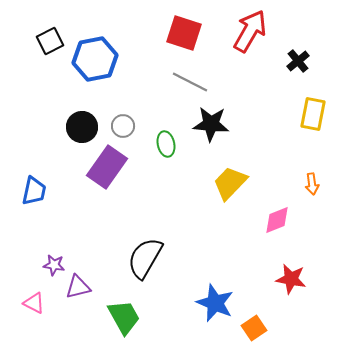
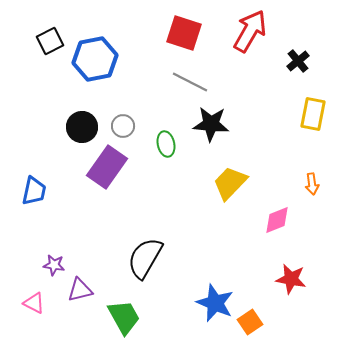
purple triangle: moved 2 px right, 3 px down
orange square: moved 4 px left, 6 px up
